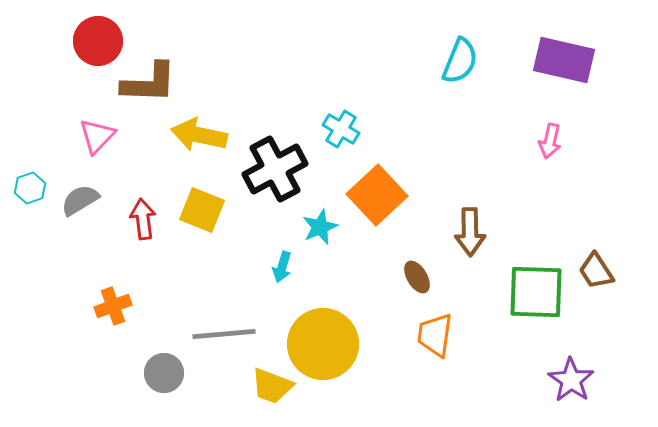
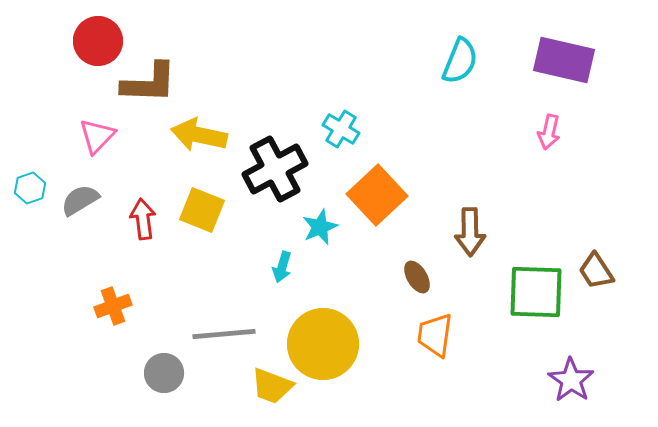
pink arrow: moved 1 px left, 9 px up
